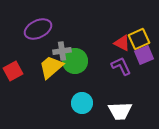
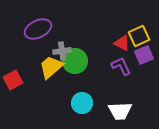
yellow square: moved 3 px up
red square: moved 9 px down
